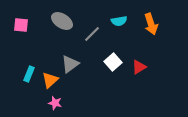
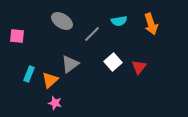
pink square: moved 4 px left, 11 px down
red triangle: rotated 21 degrees counterclockwise
